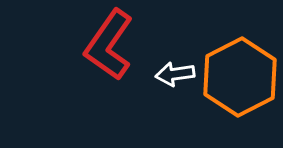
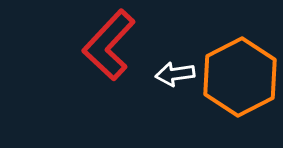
red L-shape: rotated 8 degrees clockwise
